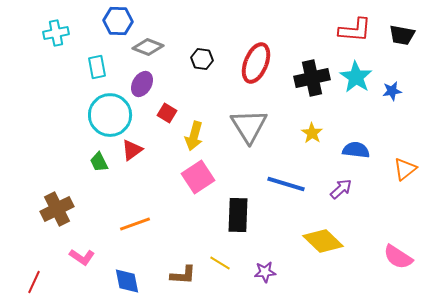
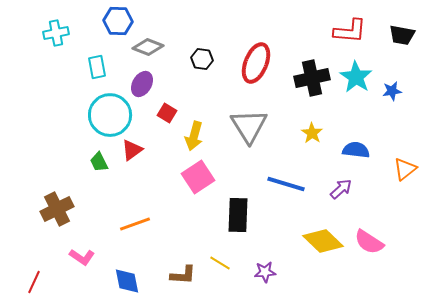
red L-shape: moved 5 px left, 1 px down
pink semicircle: moved 29 px left, 15 px up
